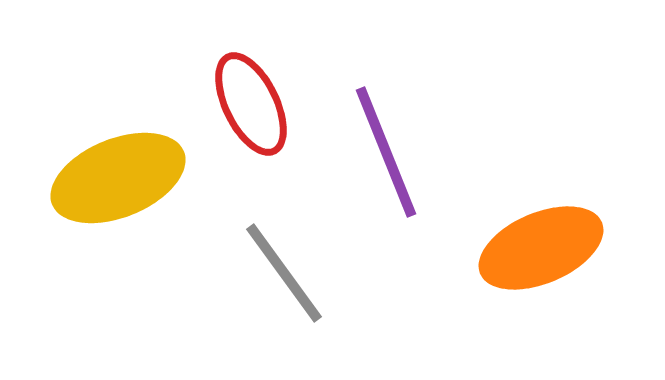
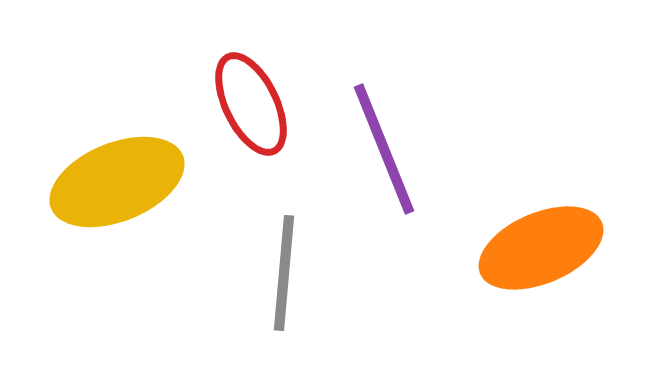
purple line: moved 2 px left, 3 px up
yellow ellipse: moved 1 px left, 4 px down
gray line: rotated 41 degrees clockwise
